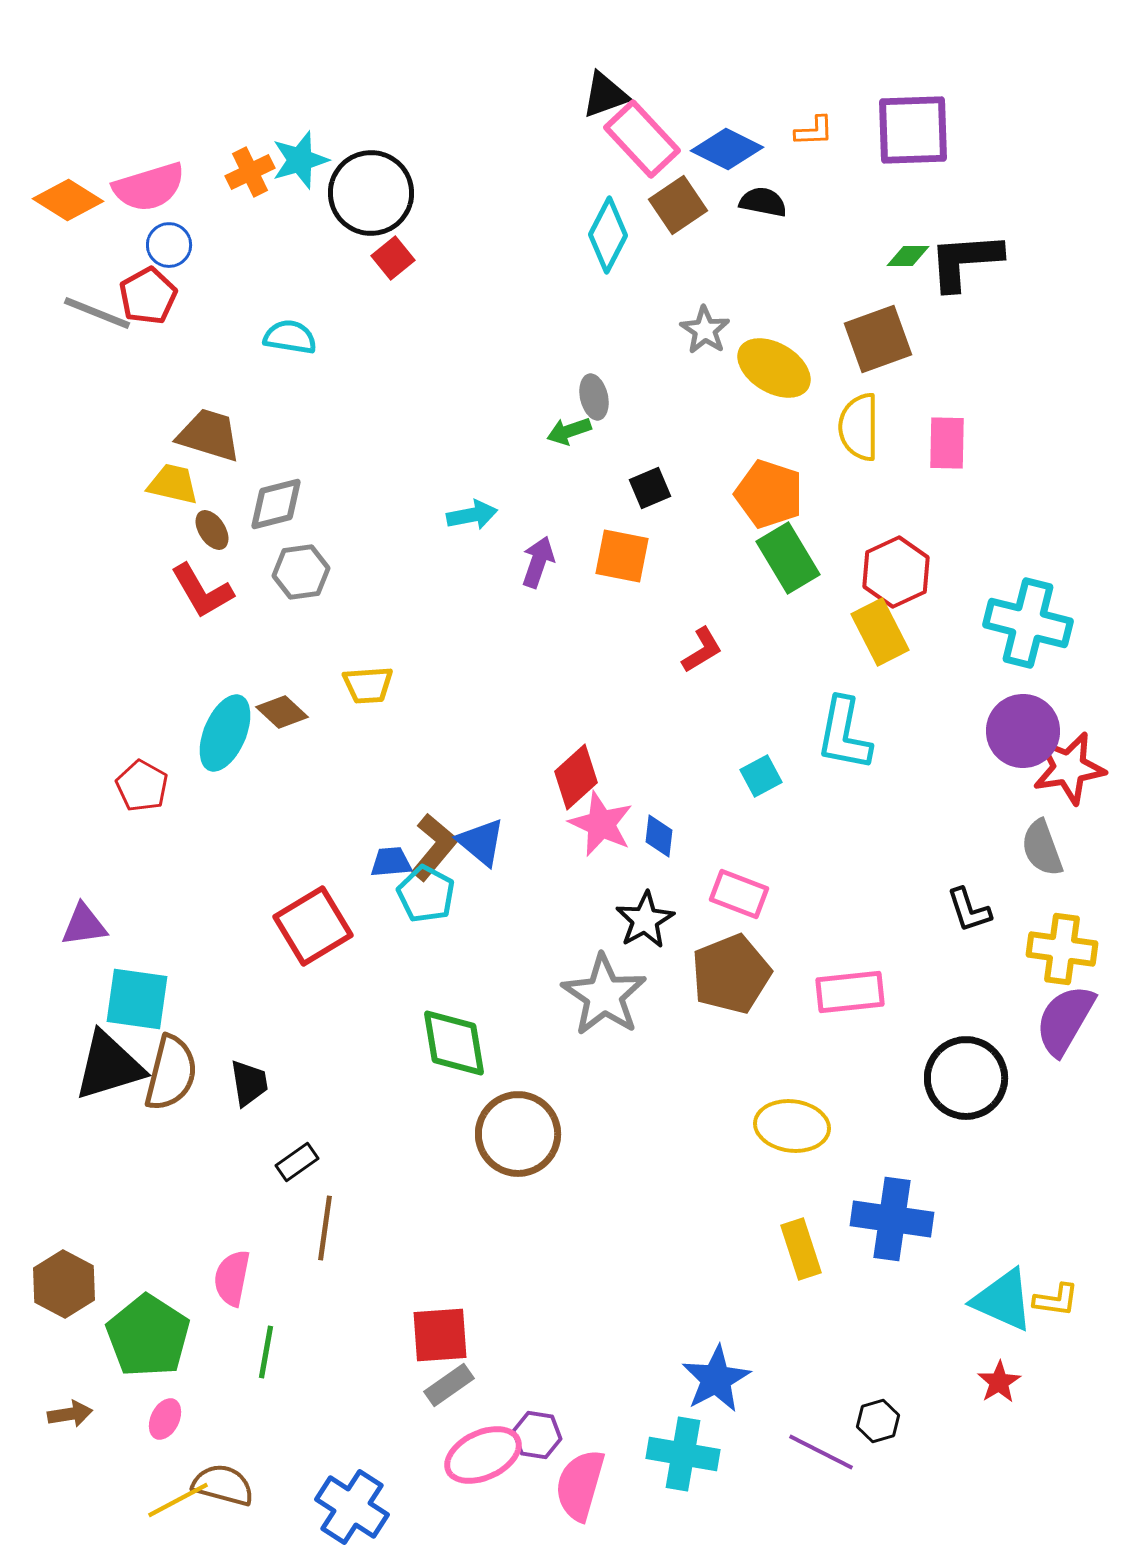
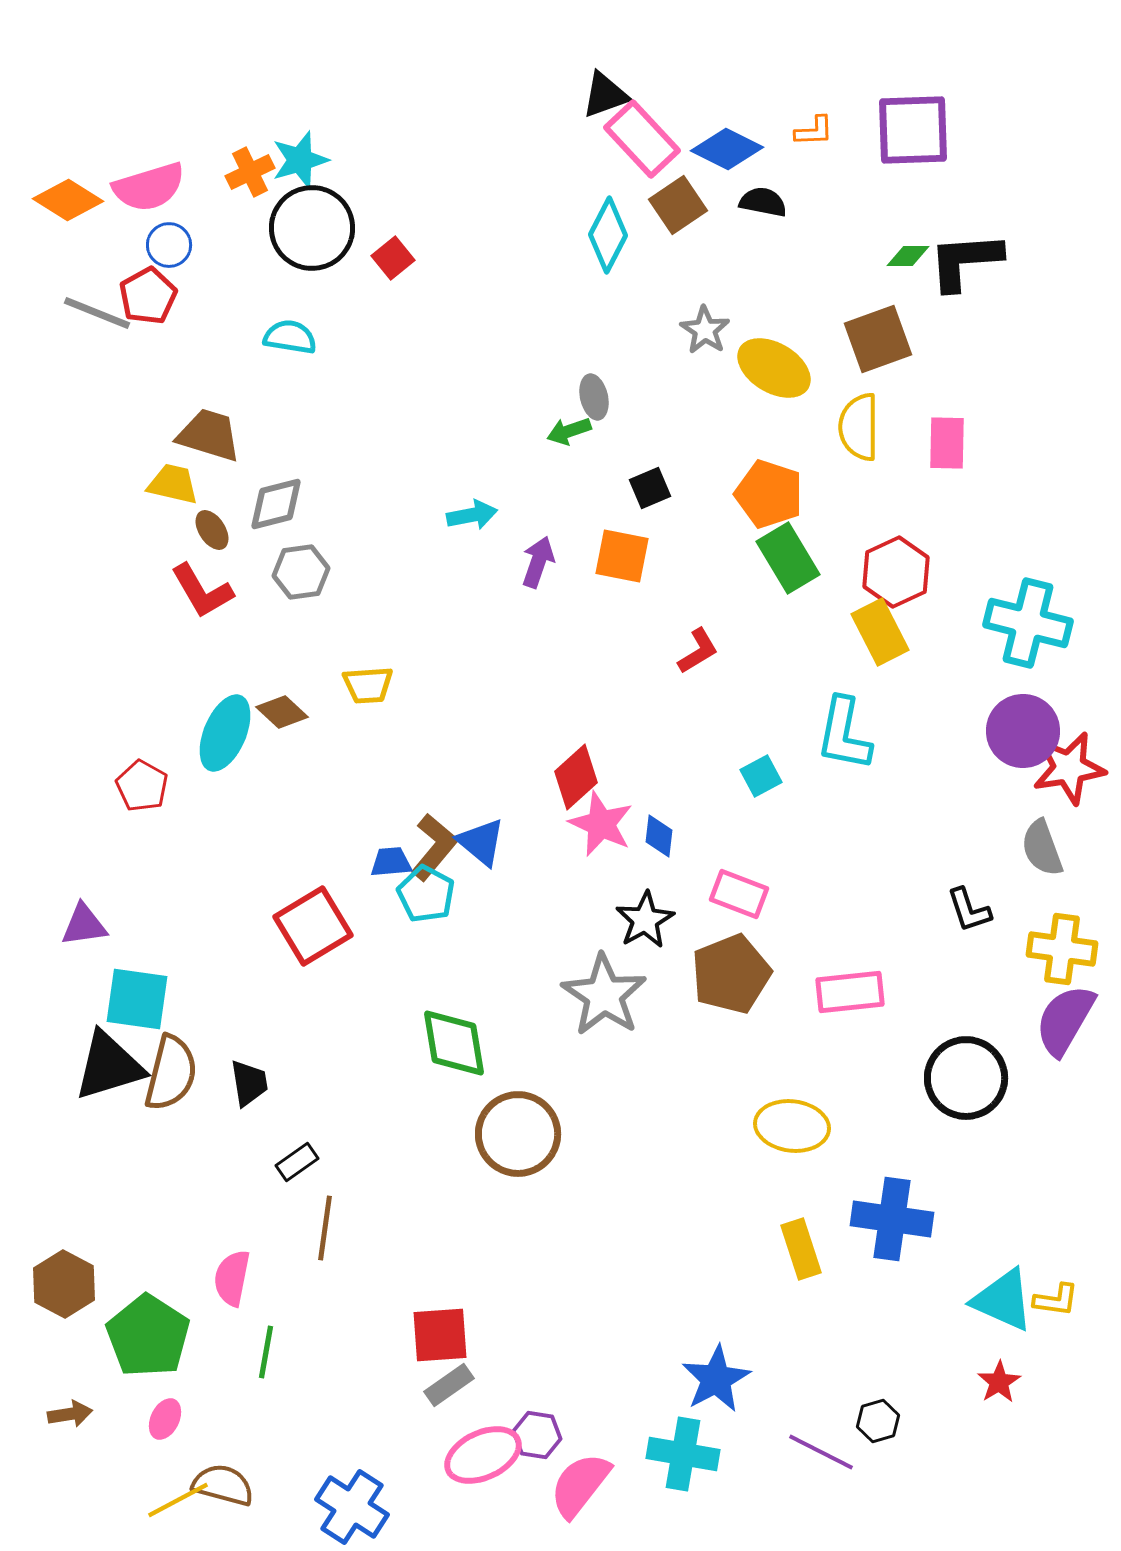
black circle at (371, 193): moved 59 px left, 35 px down
red L-shape at (702, 650): moved 4 px left, 1 px down
pink semicircle at (580, 1485): rotated 22 degrees clockwise
